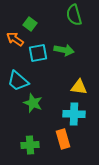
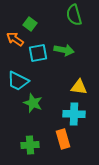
cyan trapezoid: rotated 15 degrees counterclockwise
